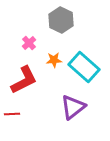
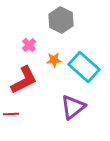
pink cross: moved 2 px down
red line: moved 1 px left
